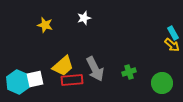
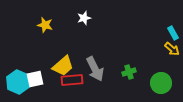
yellow arrow: moved 4 px down
green circle: moved 1 px left
